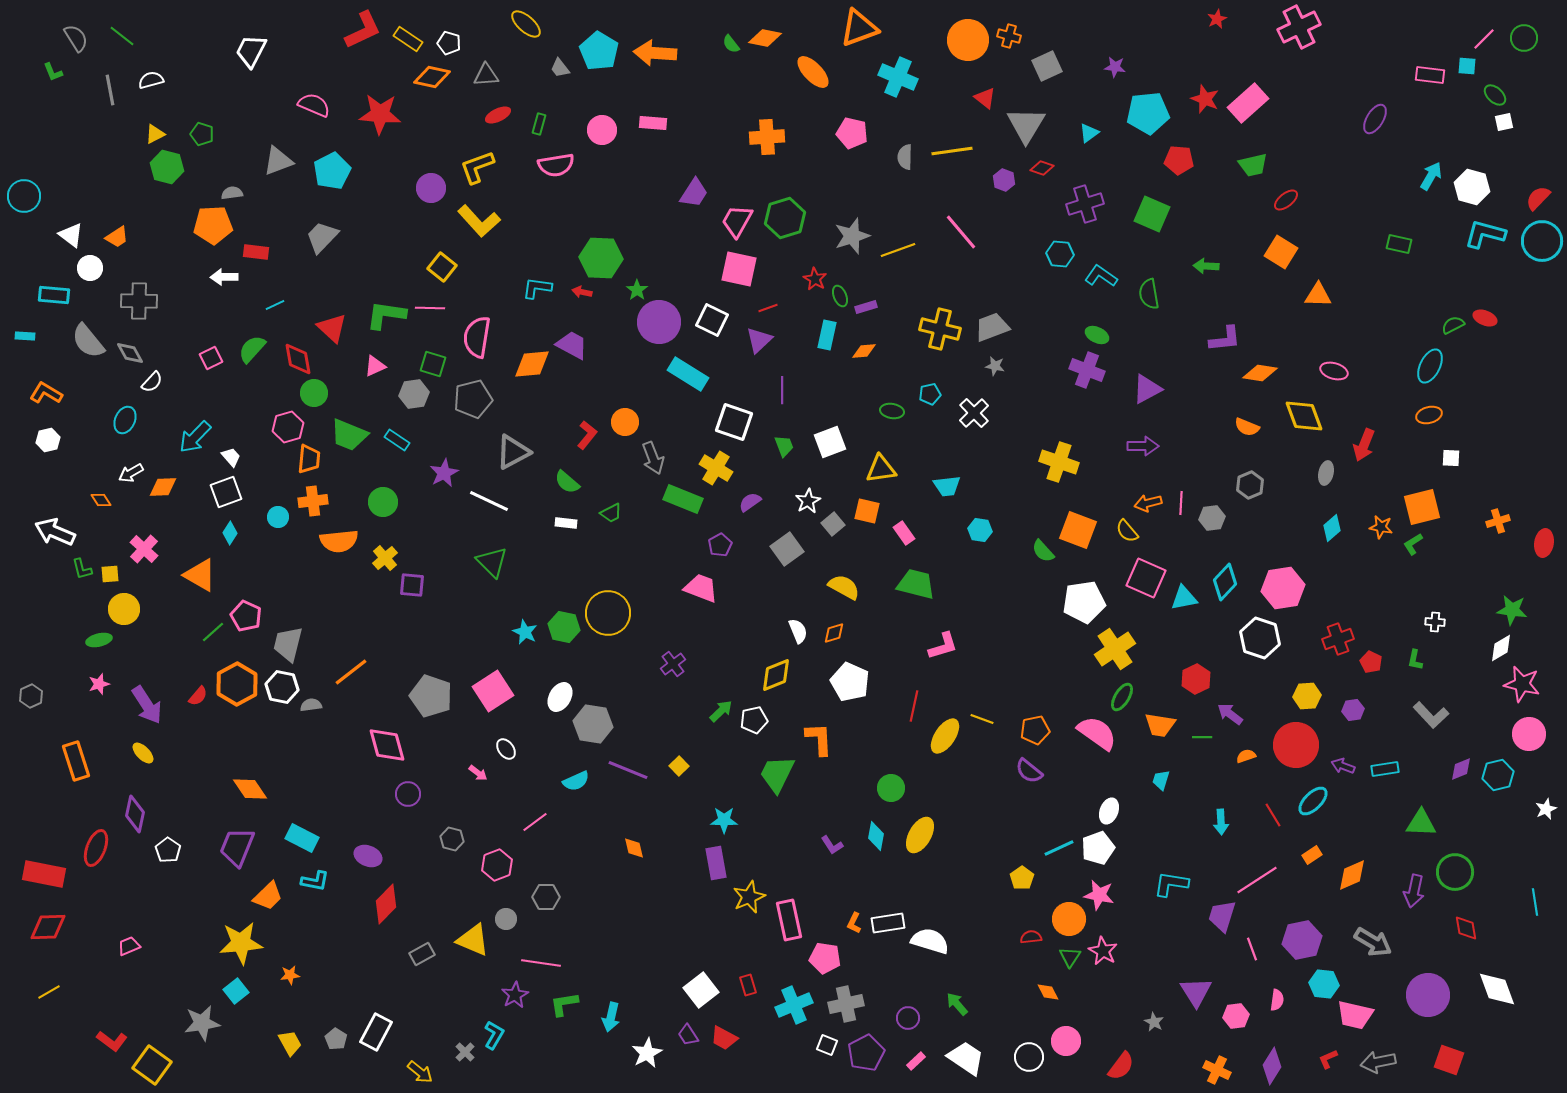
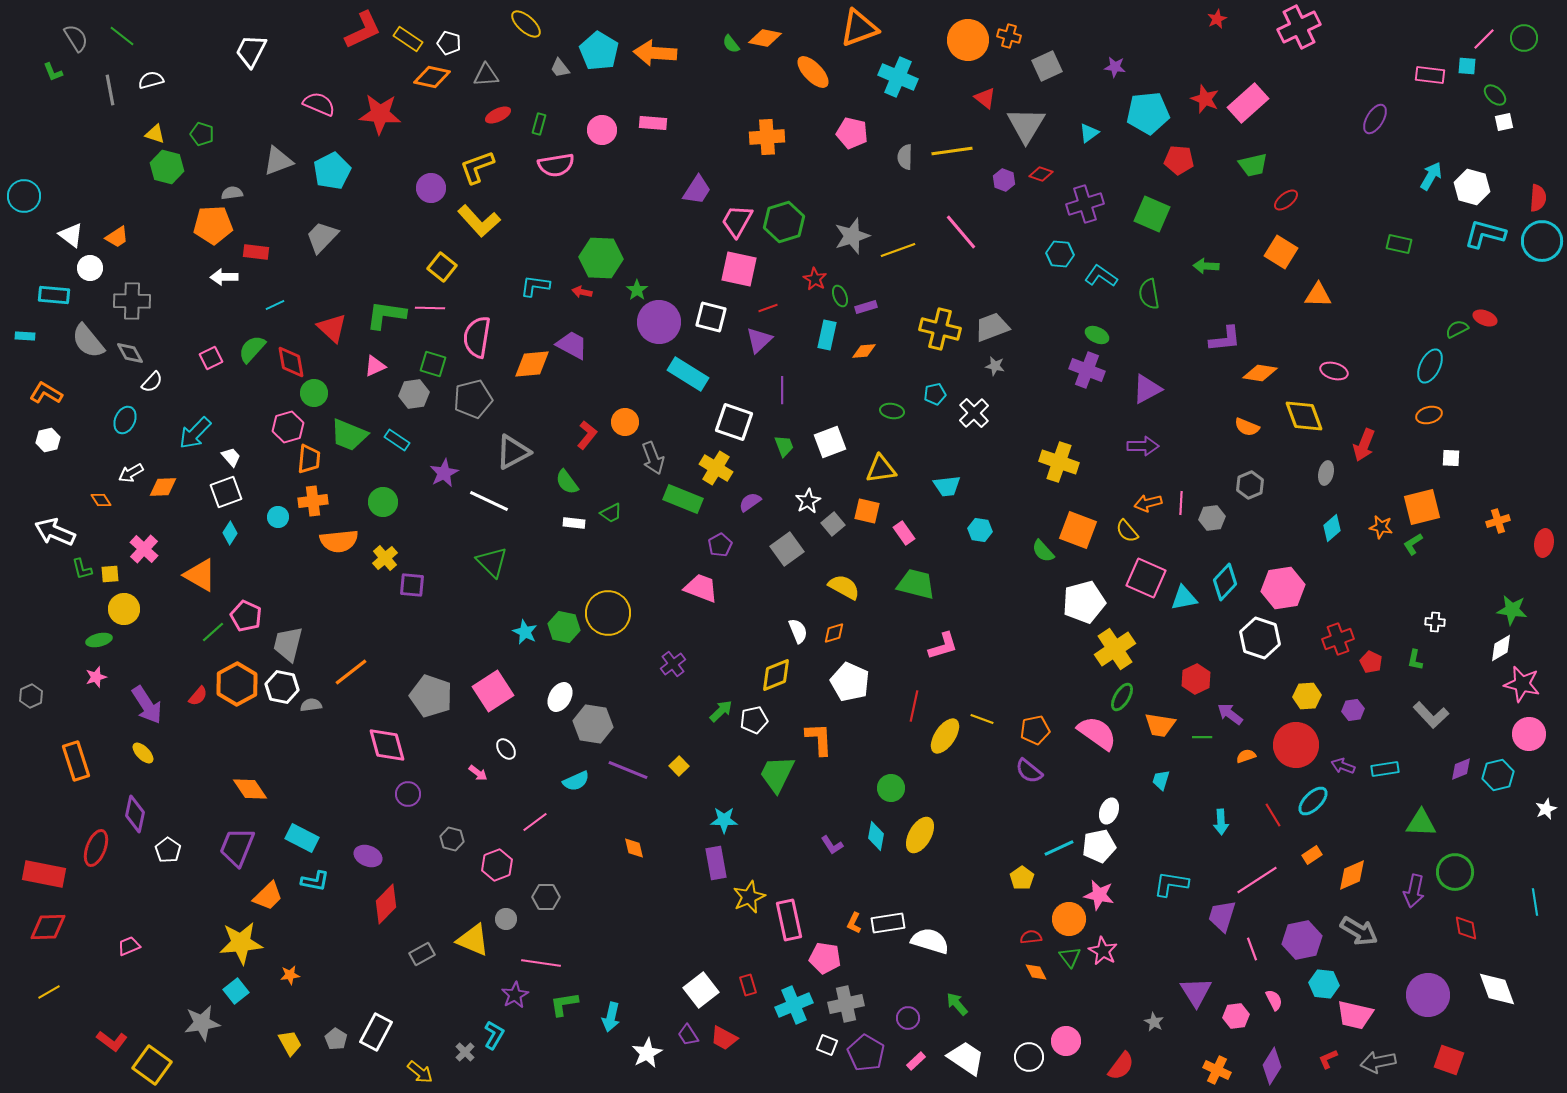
pink semicircle at (314, 105): moved 5 px right, 1 px up
yellow triangle at (155, 134): rotated 45 degrees clockwise
red diamond at (1042, 168): moved 1 px left, 6 px down
purple trapezoid at (694, 193): moved 3 px right, 3 px up
red semicircle at (1538, 198): rotated 140 degrees clockwise
green hexagon at (785, 218): moved 1 px left, 4 px down
cyan L-shape at (537, 288): moved 2 px left, 2 px up
gray cross at (139, 301): moved 7 px left
white square at (712, 320): moved 1 px left, 3 px up; rotated 12 degrees counterclockwise
green semicircle at (1453, 325): moved 4 px right, 4 px down
red diamond at (298, 359): moved 7 px left, 3 px down
cyan pentagon at (930, 394): moved 5 px right
cyan arrow at (195, 437): moved 4 px up
green semicircle at (567, 482): rotated 12 degrees clockwise
white rectangle at (566, 523): moved 8 px right
white pentagon at (1084, 602): rotated 6 degrees counterclockwise
pink star at (99, 684): moved 3 px left, 7 px up
white pentagon at (1098, 848): moved 1 px right, 2 px up; rotated 8 degrees clockwise
gray arrow at (1373, 942): moved 14 px left, 11 px up
green triangle at (1070, 957): rotated 10 degrees counterclockwise
orange diamond at (1048, 992): moved 12 px left, 20 px up
pink semicircle at (1277, 1000): moved 3 px left; rotated 35 degrees counterclockwise
purple pentagon at (866, 1053): rotated 15 degrees counterclockwise
